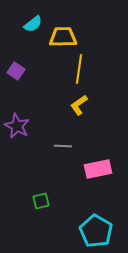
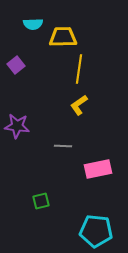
cyan semicircle: rotated 36 degrees clockwise
purple square: moved 6 px up; rotated 18 degrees clockwise
purple star: rotated 20 degrees counterclockwise
cyan pentagon: rotated 24 degrees counterclockwise
